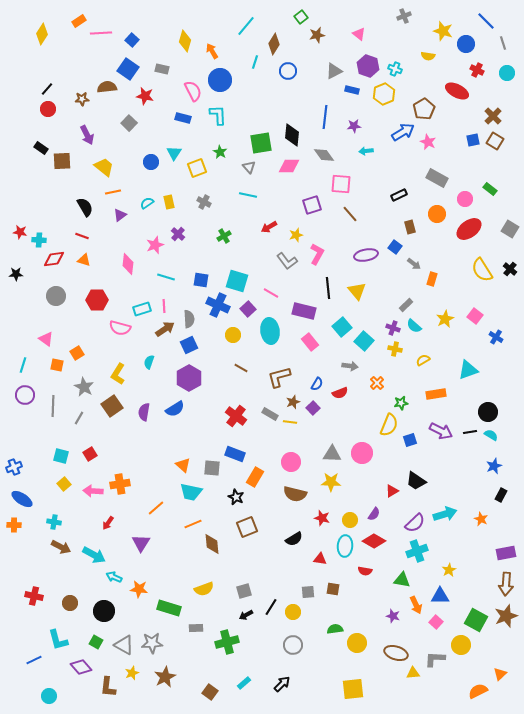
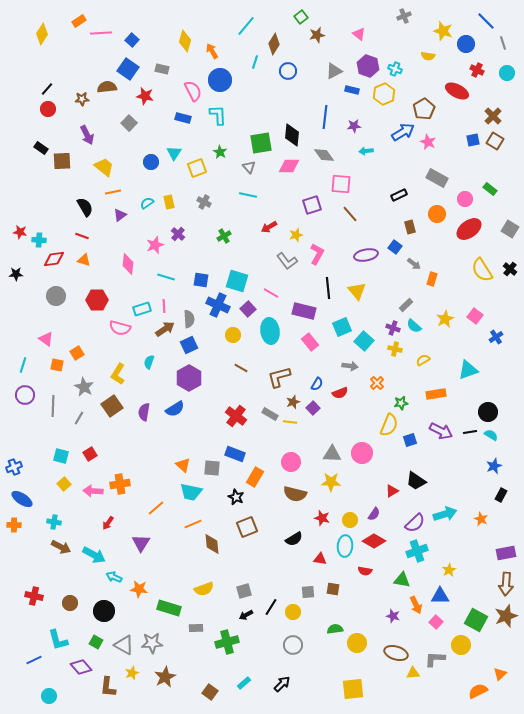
cyan square at (342, 327): rotated 18 degrees clockwise
blue cross at (496, 337): rotated 24 degrees clockwise
